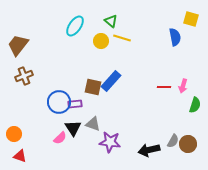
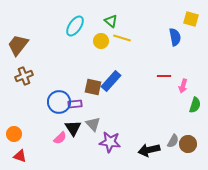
red line: moved 11 px up
gray triangle: rotated 28 degrees clockwise
